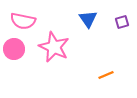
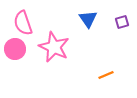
pink semicircle: moved 2 px down; rotated 60 degrees clockwise
pink circle: moved 1 px right
